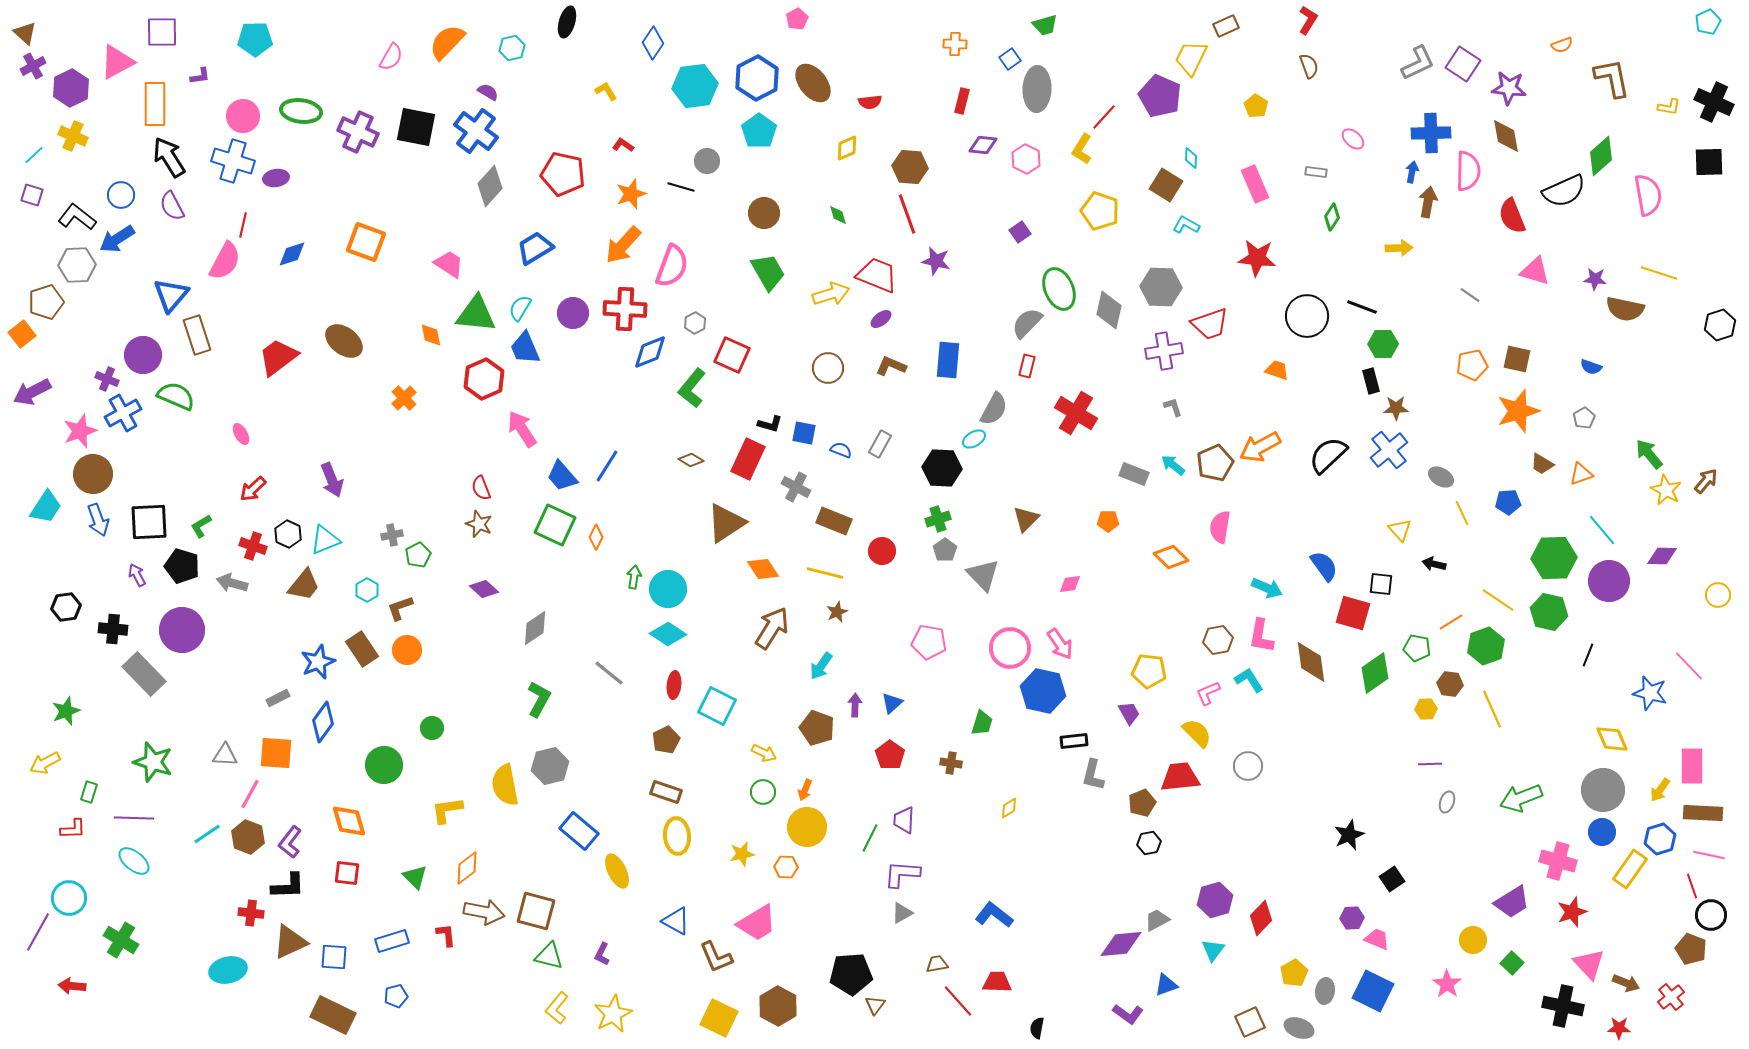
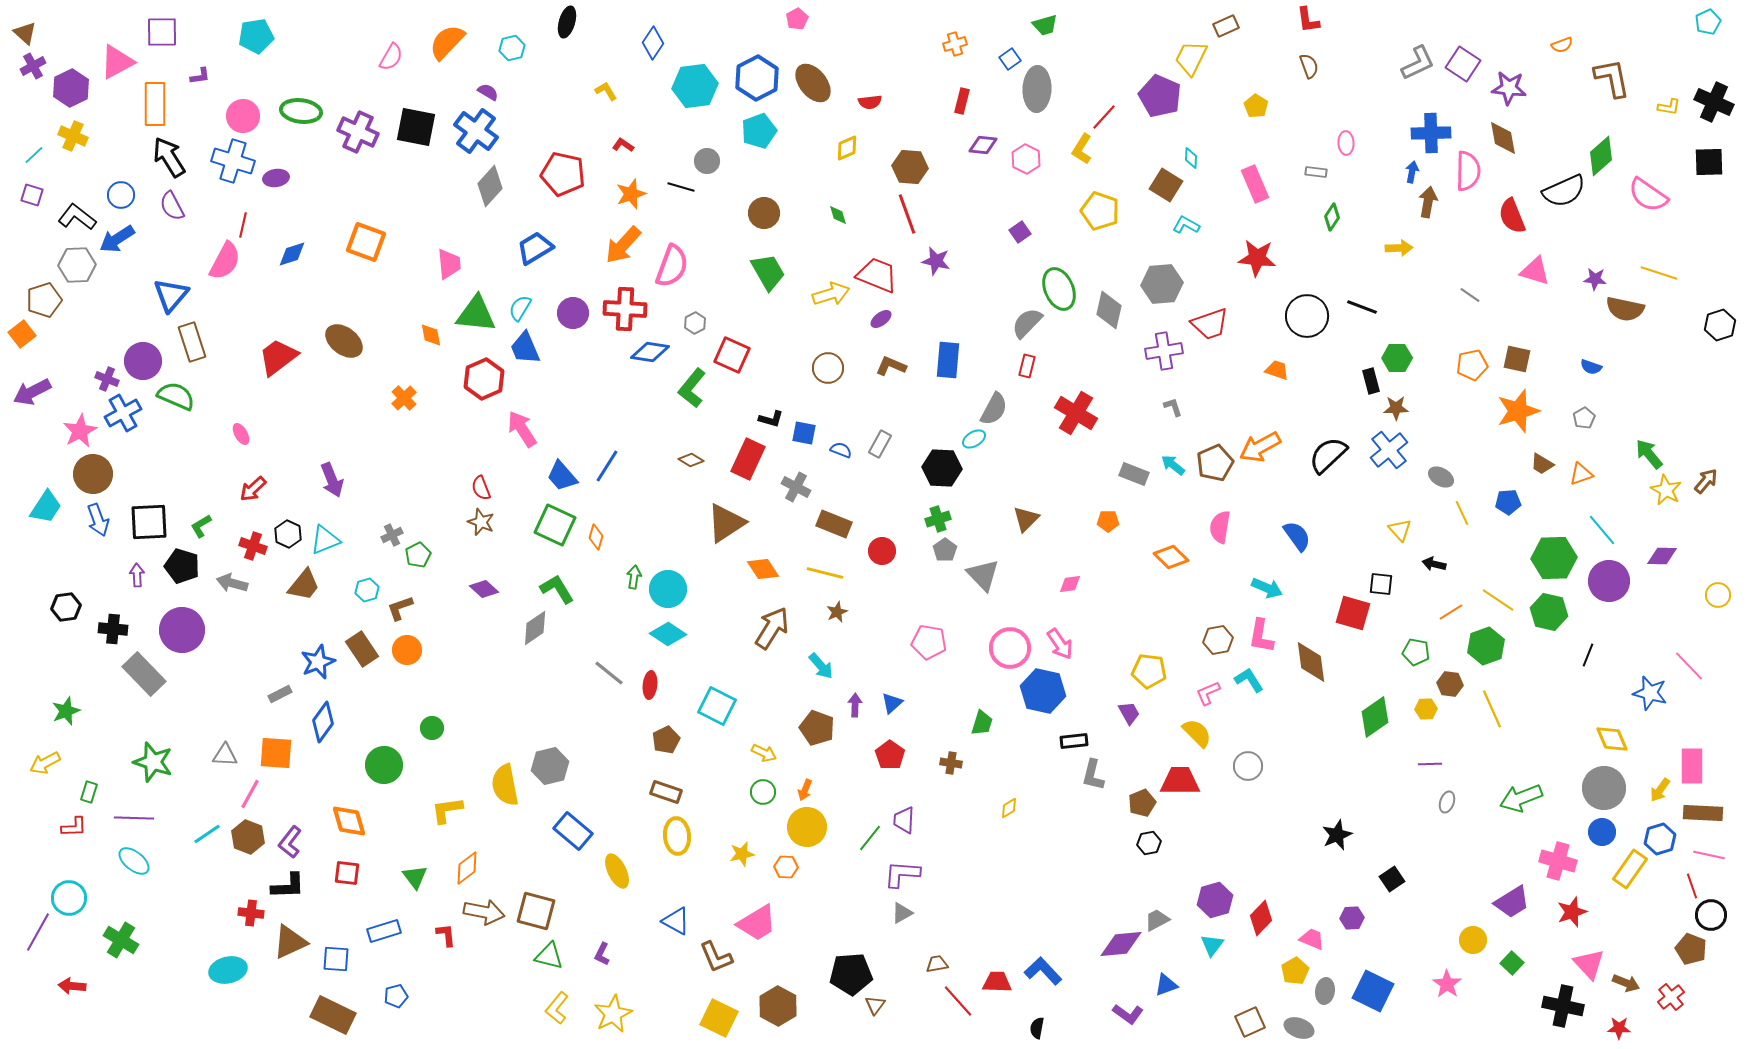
red L-shape at (1308, 20): rotated 140 degrees clockwise
cyan pentagon at (255, 39): moved 1 px right, 3 px up; rotated 8 degrees counterclockwise
orange cross at (955, 44): rotated 20 degrees counterclockwise
cyan pentagon at (759, 131): rotated 16 degrees clockwise
brown diamond at (1506, 136): moved 3 px left, 2 px down
pink ellipse at (1353, 139): moved 7 px left, 4 px down; rotated 45 degrees clockwise
pink semicircle at (1648, 195): rotated 135 degrees clockwise
pink trapezoid at (449, 264): rotated 52 degrees clockwise
gray hexagon at (1161, 287): moved 1 px right, 3 px up; rotated 6 degrees counterclockwise
brown pentagon at (46, 302): moved 2 px left, 2 px up
brown rectangle at (197, 335): moved 5 px left, 7 px down
green hexagon at (1383, 344): moved 14 px right, 14 px down
blue diamond at (650, 352): rotated 30 degrees clockwise
purple circle at (143, 355): moved 6 px down
black L-shape at (770, 424): moved 1 px right, 5 px up
pink star at (80, 431): rotated 8 degrees counterclockwise
brown rectangle at (834, 521): moved 3 px down
brown star at (479, 524): moved 2 px right, 2 px up
gray cross at (392, 535): rotated 15 degrees counterclockwise
orange diamond at (596, 537): rotated 10 degrees counterclockwise
blue semicircle at (1324, 566): moved 27 px left, 30 px up
purple arrow at (137, 575): rotated 25 degrees clockwise
cyan hexagon at (367, 590): rotated 15 degrees clockwise
orange line at (1451, 622): moved 10 px up
green pentagon at (1417, 648): moved 1 px left, 4 px down
cyan arrow at (821, 666): rotated 76 degrees counterclockwise
green diamond at (1375, 673): moved 44 px down
red ellipse at (674, 685): moved 24 px left
gray rectangle at (278, 698): moved 2 px right, 4 px up
green L-shape at (539, 699): moved 18 px right, 110 px up; rotated 60 degrees counterclockwise
red trapezoid at (1180, 777): moved 4 px down; rotated 6 degrees clockwise
gray circle at (1603, 790): moved 1 px right, 2 px up
red L-shape at (73, 829): moved 1 px right, 2 px up
blue rectangle at (579, 831): moved 6 px left
black star at (1349, 835): moved 12 px left
green line at (870, 838): rotated 12 degrees clockwise
green triangle at (415, 877): rotated 8 degrees clockwise
blue L-shape at (994, 915): moved 49 px right, 56 px down; rotated 9 degrees clockwise
pink trapezoid at (1377, 939): moved 65 px left
blue rectangle at (392, 941): moved 8 px left, 10 px up
cyan triangle at (1213, 950): moved 1 px left, 5 px up
blue square at (334, 957): moved 2 px right, 2 px down
yellow pentagon at (1294, 973): moved 1 px right, 2 px up
